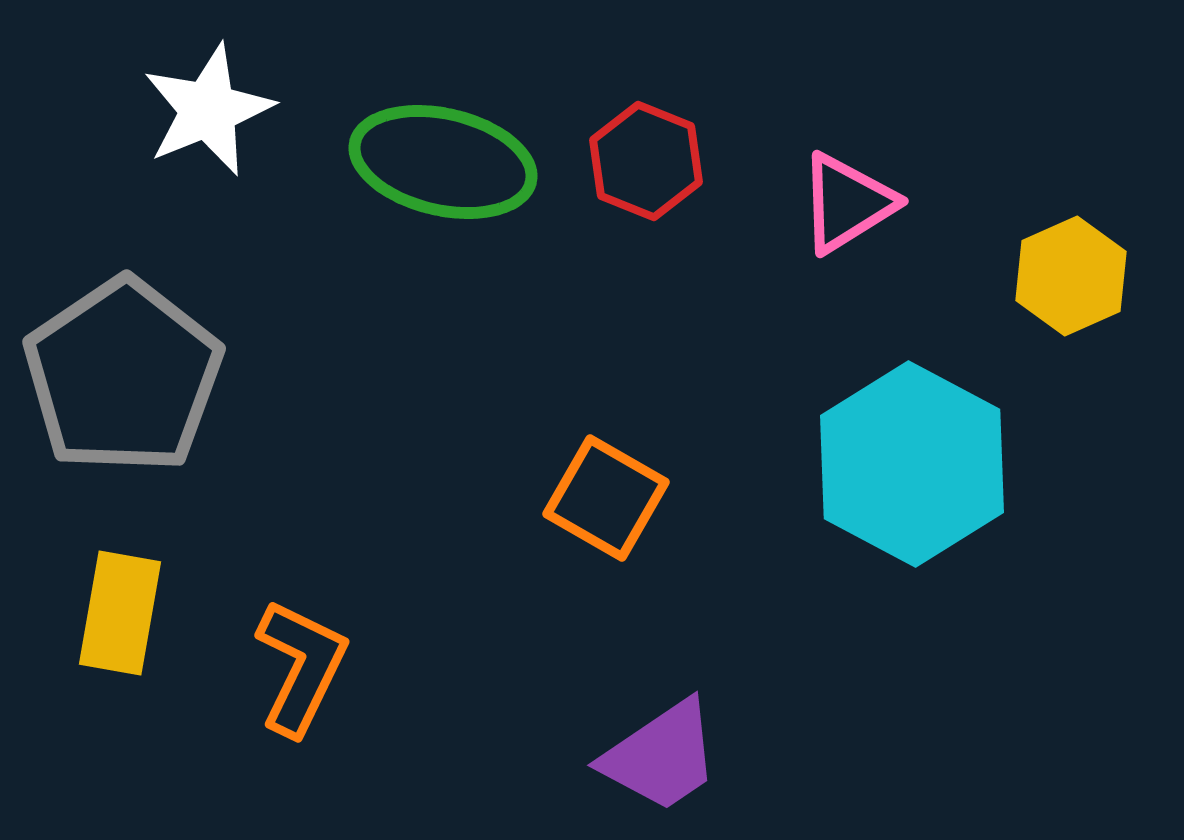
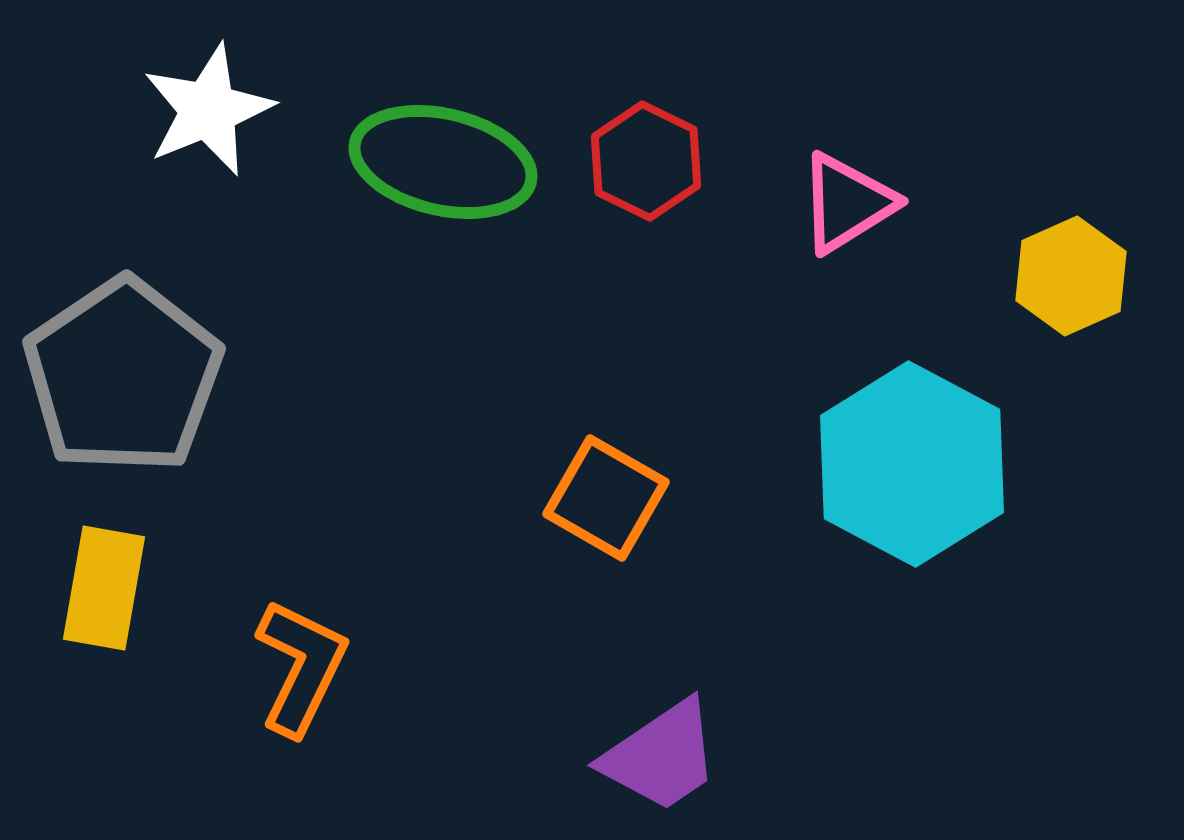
red hexagon: rotated 4 degrees clockwise
yellow rectangle: moved 16 px left, 25 px up
